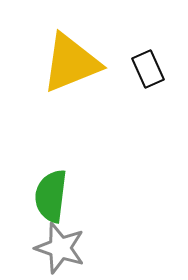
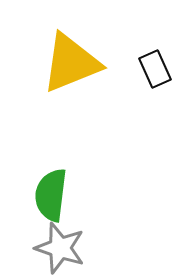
black rectangle: moved 7 px right
green semicircle: moved 1 px up
